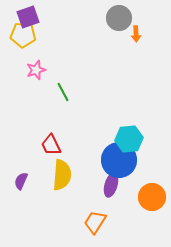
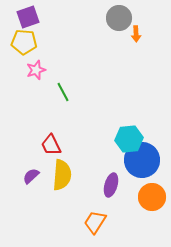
yellow pentagon: moved 1 px right, 7 px down
blue circle: moved 23 px right
purple semicircle: moved 10 px right, 5 px up; rotated 24 degrees clockwise
